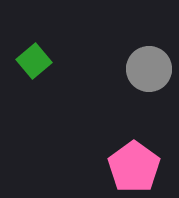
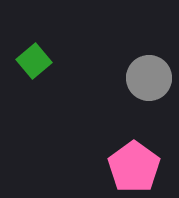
gray circle: moved 9 px down
